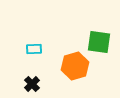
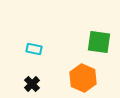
cyan rectangle: rotated 14 degrees clockwise
orange hexagon: moved 8 px right, 12 px down; rotated 20 degrees counterclockwise
